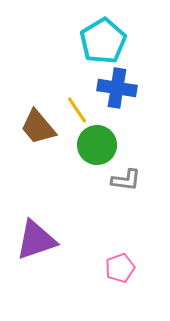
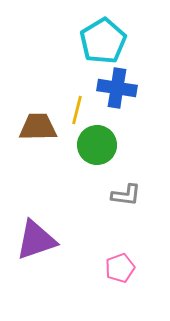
yellow line: rotated 48 degrees clockwise
brown trapezoid: rotated 129 degrees clockwise
gray L-shape: moved 15 px down
